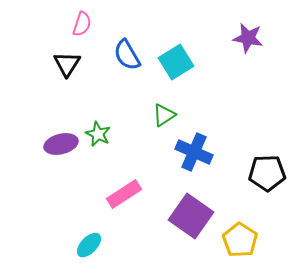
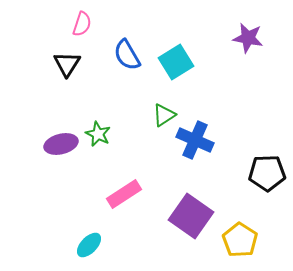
blue cross: moved 1 px right, 12 px up
